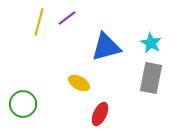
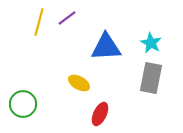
blue triangle: rotated 12 degrees clockwise
